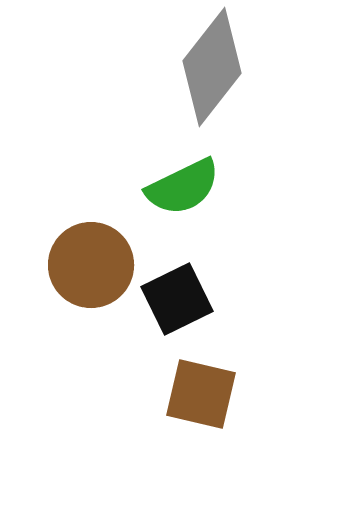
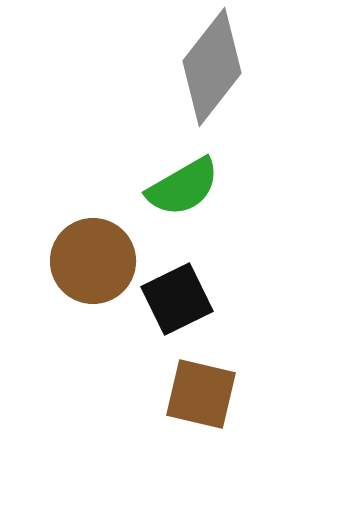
green semicircle: rotated 4 degrees counterclockwise
brown circle: moved 2 px right, 4 px up
